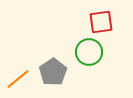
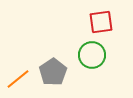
green circle: moved 3 px right, 3 px down
